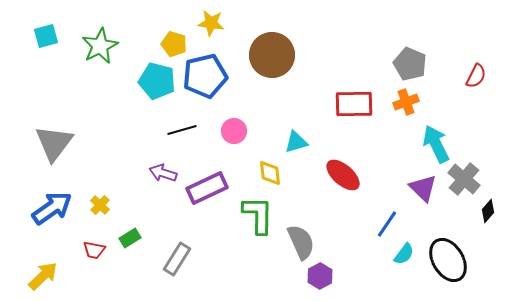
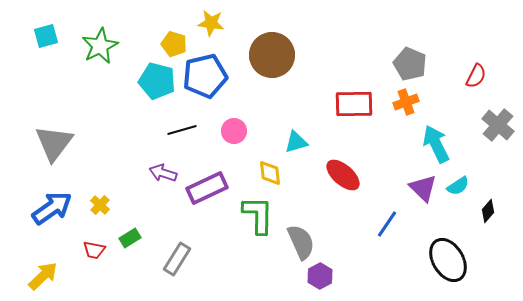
gray cross: moved 34 px right, 54 px up
cyan semicircle: moved 54 px right, 68 px up; rotated 20 degrees clockwise
